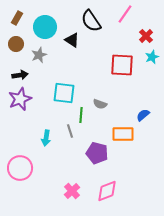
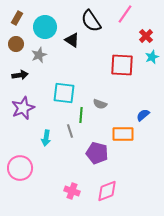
purple star: moved 3 px right, 9 px down
pink cross: rotated 28 degrees counterclockwise
